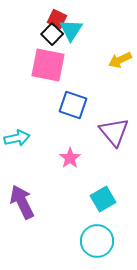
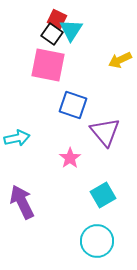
black square: rotated 10 degrees counterclockwise
purple triangle: moved 9 px left
cyan square: moved 4 px up
